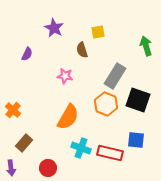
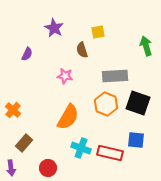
gray rectangle: rotated 55 degrees clockwise
black square: moved 3 px down
